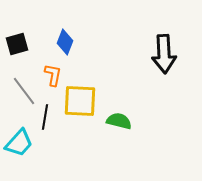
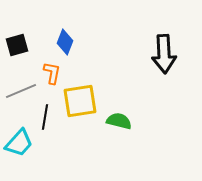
black square: moved 1 px down
orange L-shape: moved 1 px left, 2 px up
gray line: moved 3 px left; rotated 76 degrees counterclockwise
yellow square: rotated 12 degrees counterclockwise
